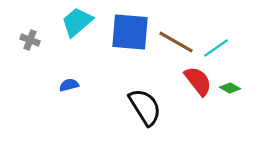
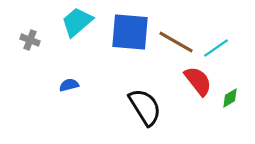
green diamond: moved 10 px down; rotated 60 degrees counterclockwise
